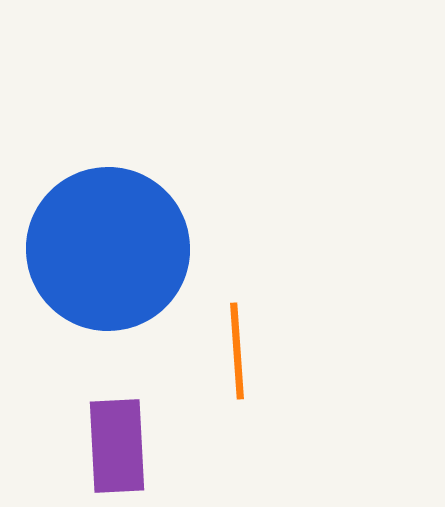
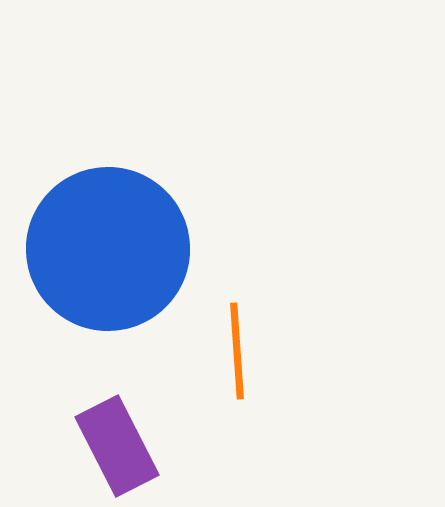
purple rectangle: rotated 24 degrees counterclockwise
